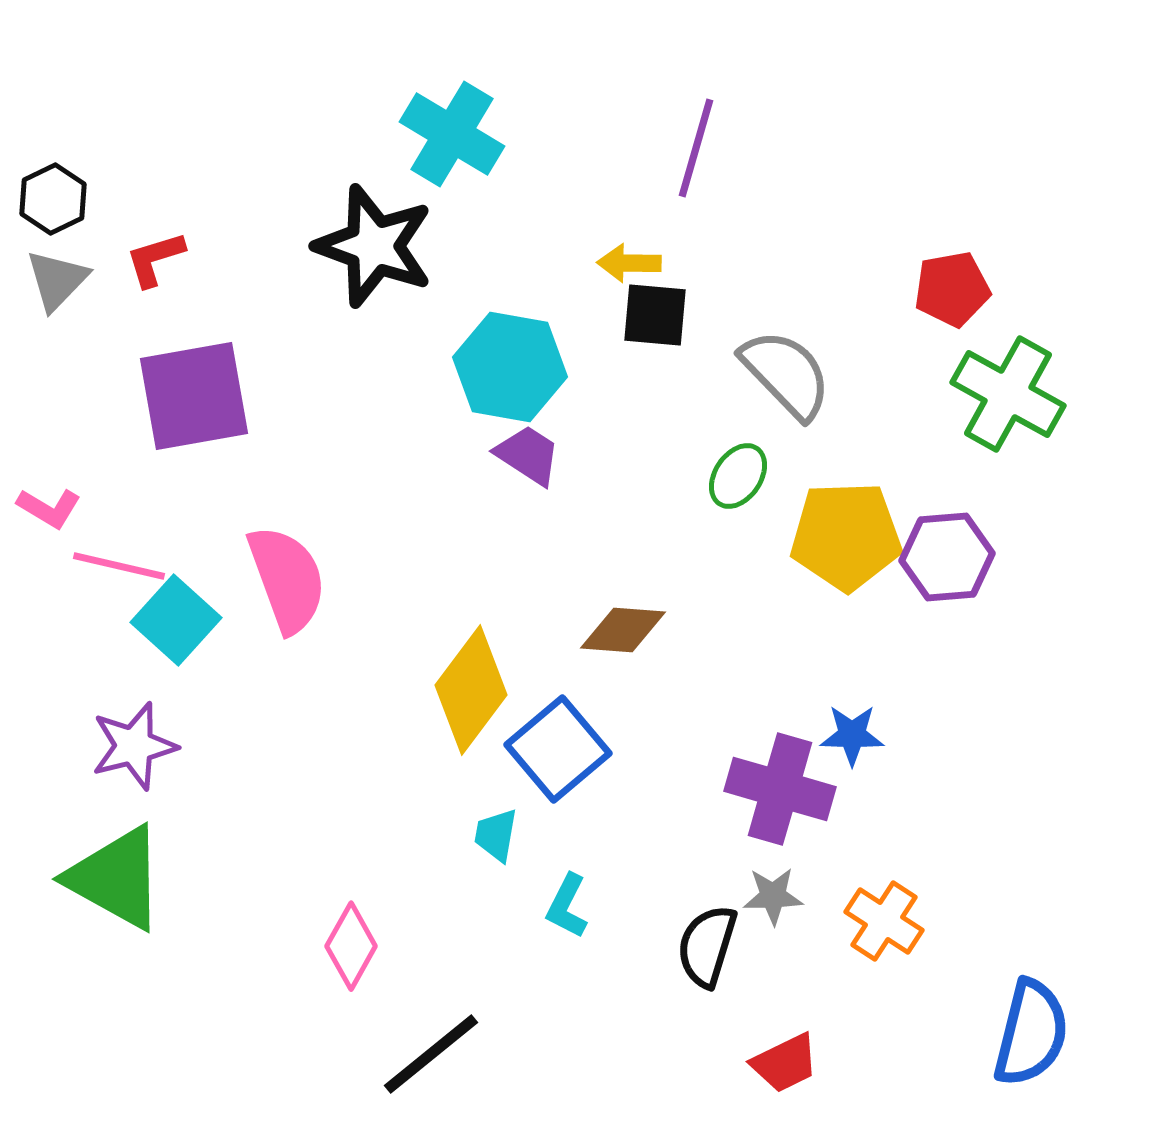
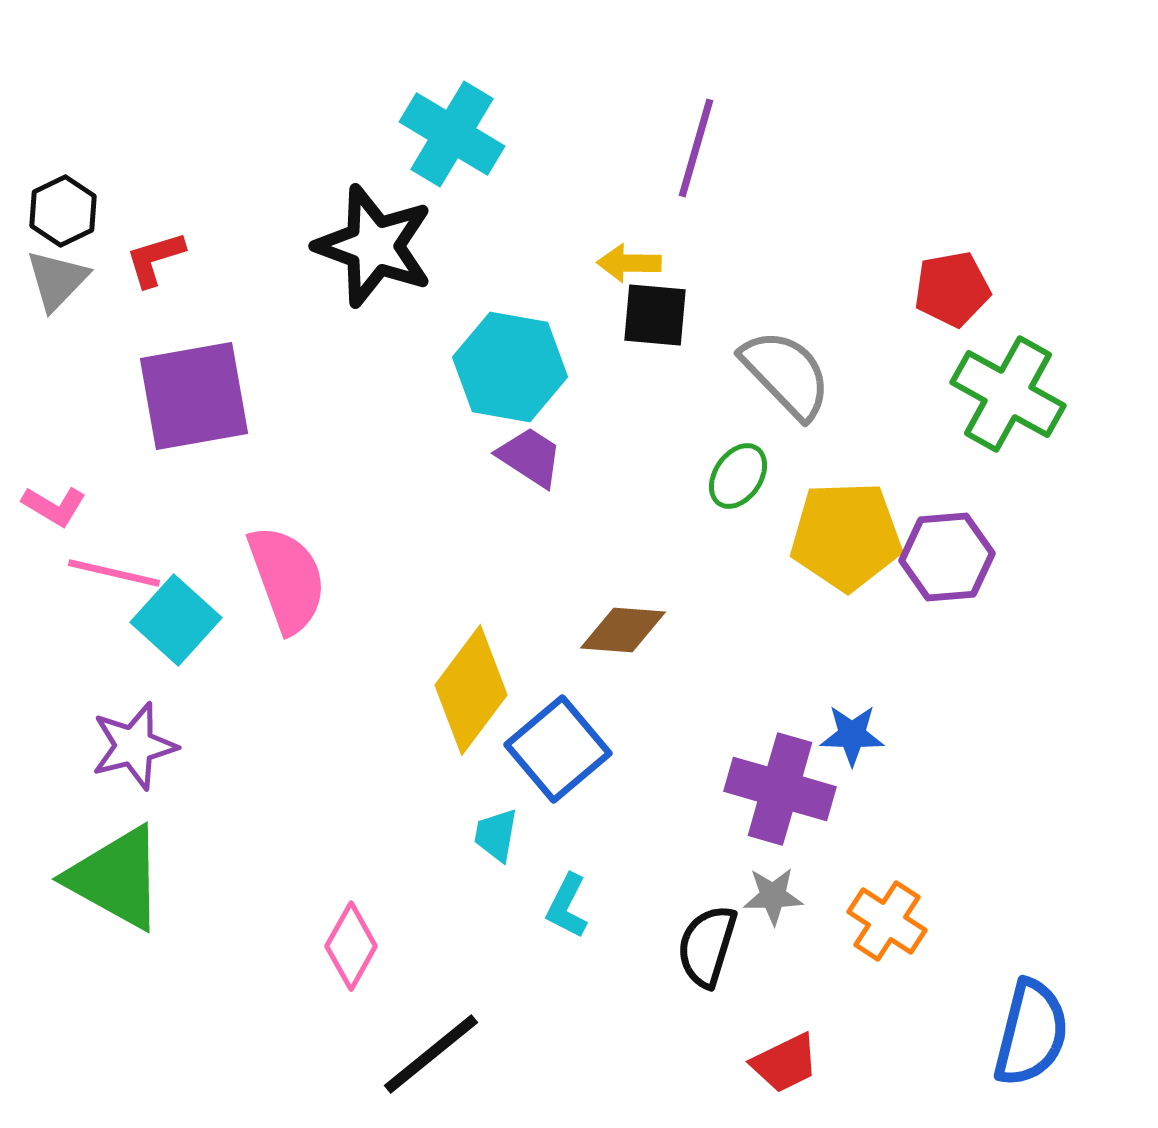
black hexagon: moved 10 px right, 12 px down
purple trapezoid: moved 2 px right, 2 px down
pink L-shape: moved 5 px right, 2 px up
pink line: moved 5 px left, 7 px down
orange cross: moved 3 px right
